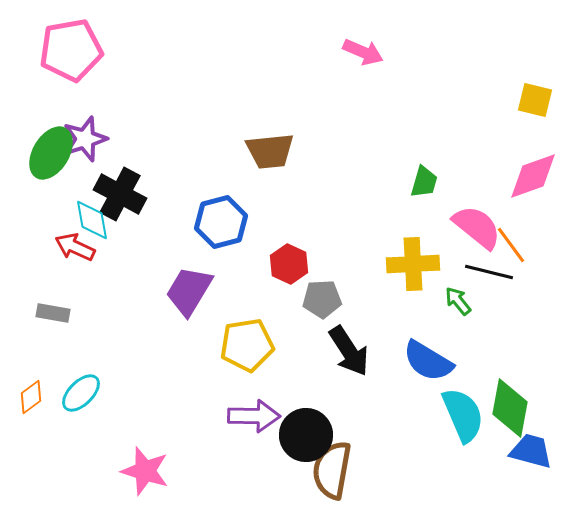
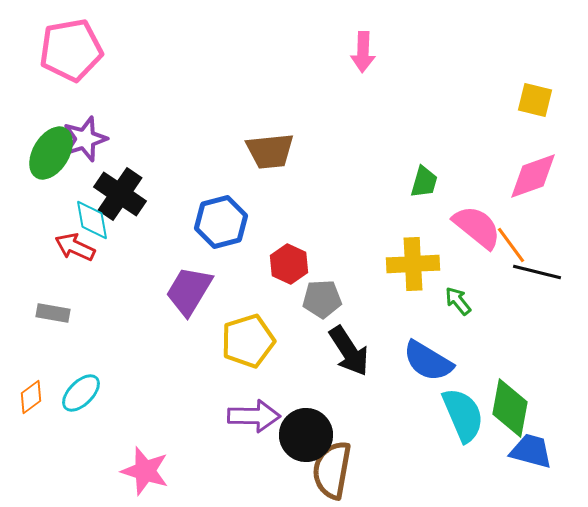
pink arrow: rotated 69 degrees clockwise
black cross: rotated 6 degrees clockwise
black line: moved 48 px right
yellow pentagon: moved 1 px right, 4 px up; rotated 8 degrees counterclockwise
